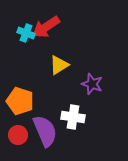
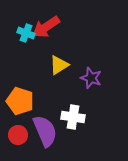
purple star: moved 1 px left, 6 px up
